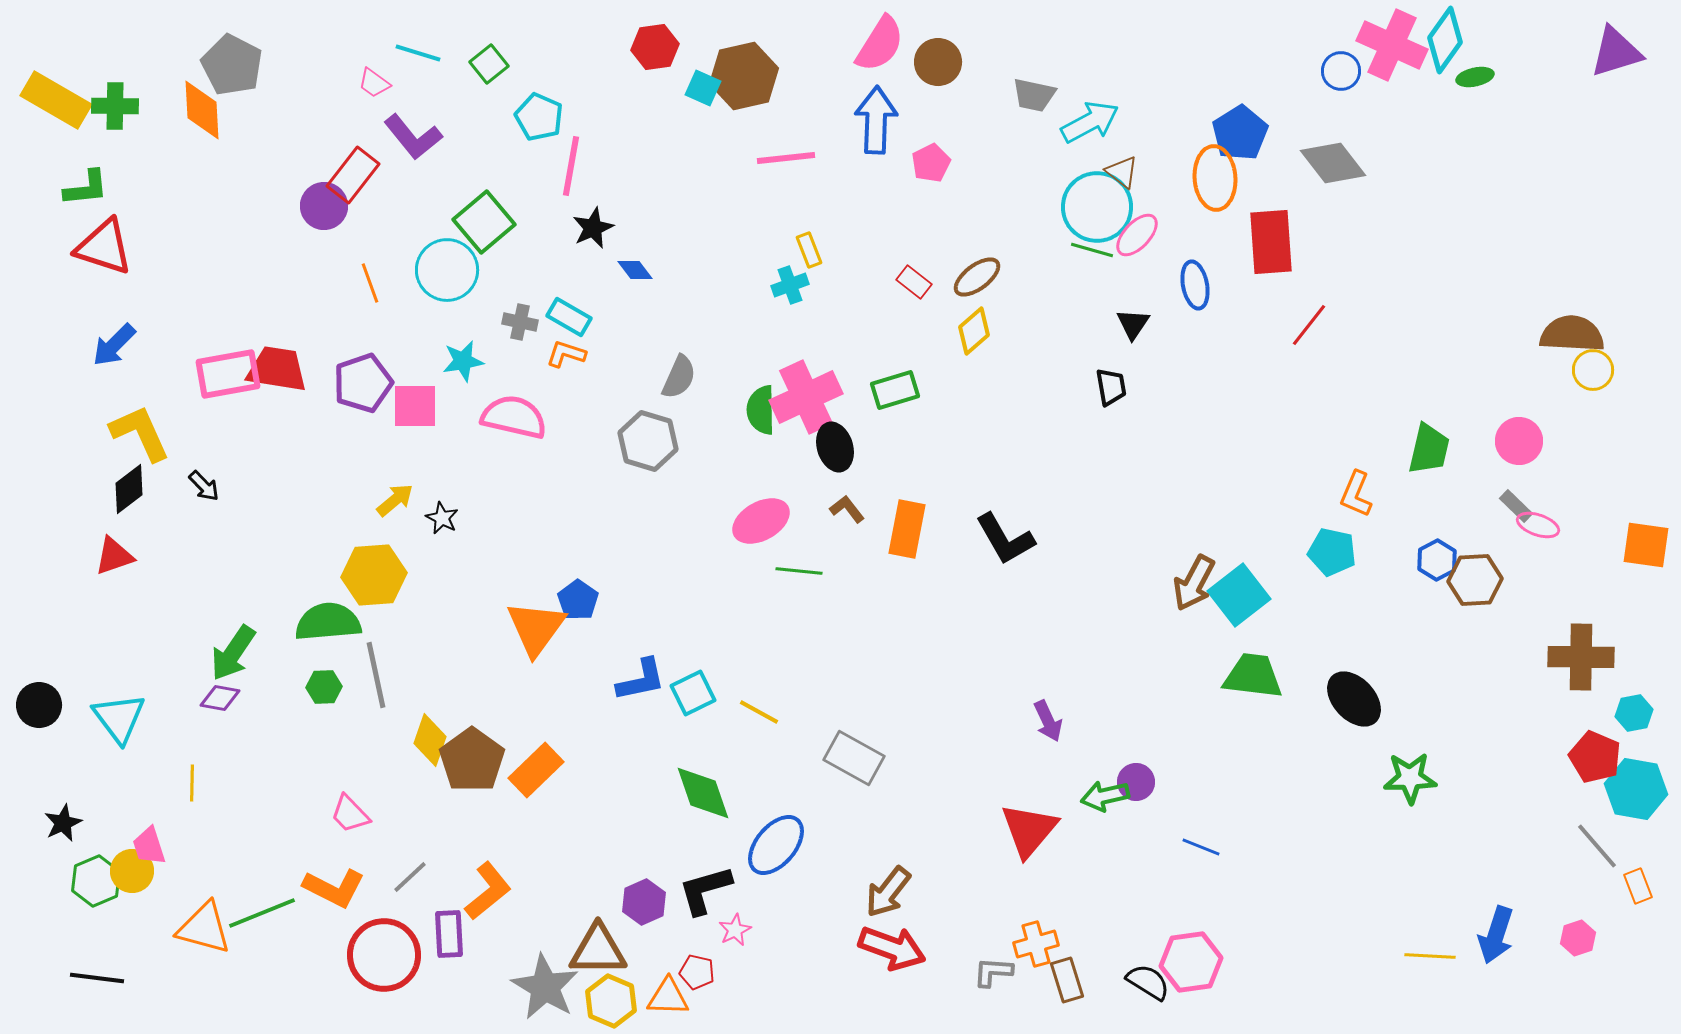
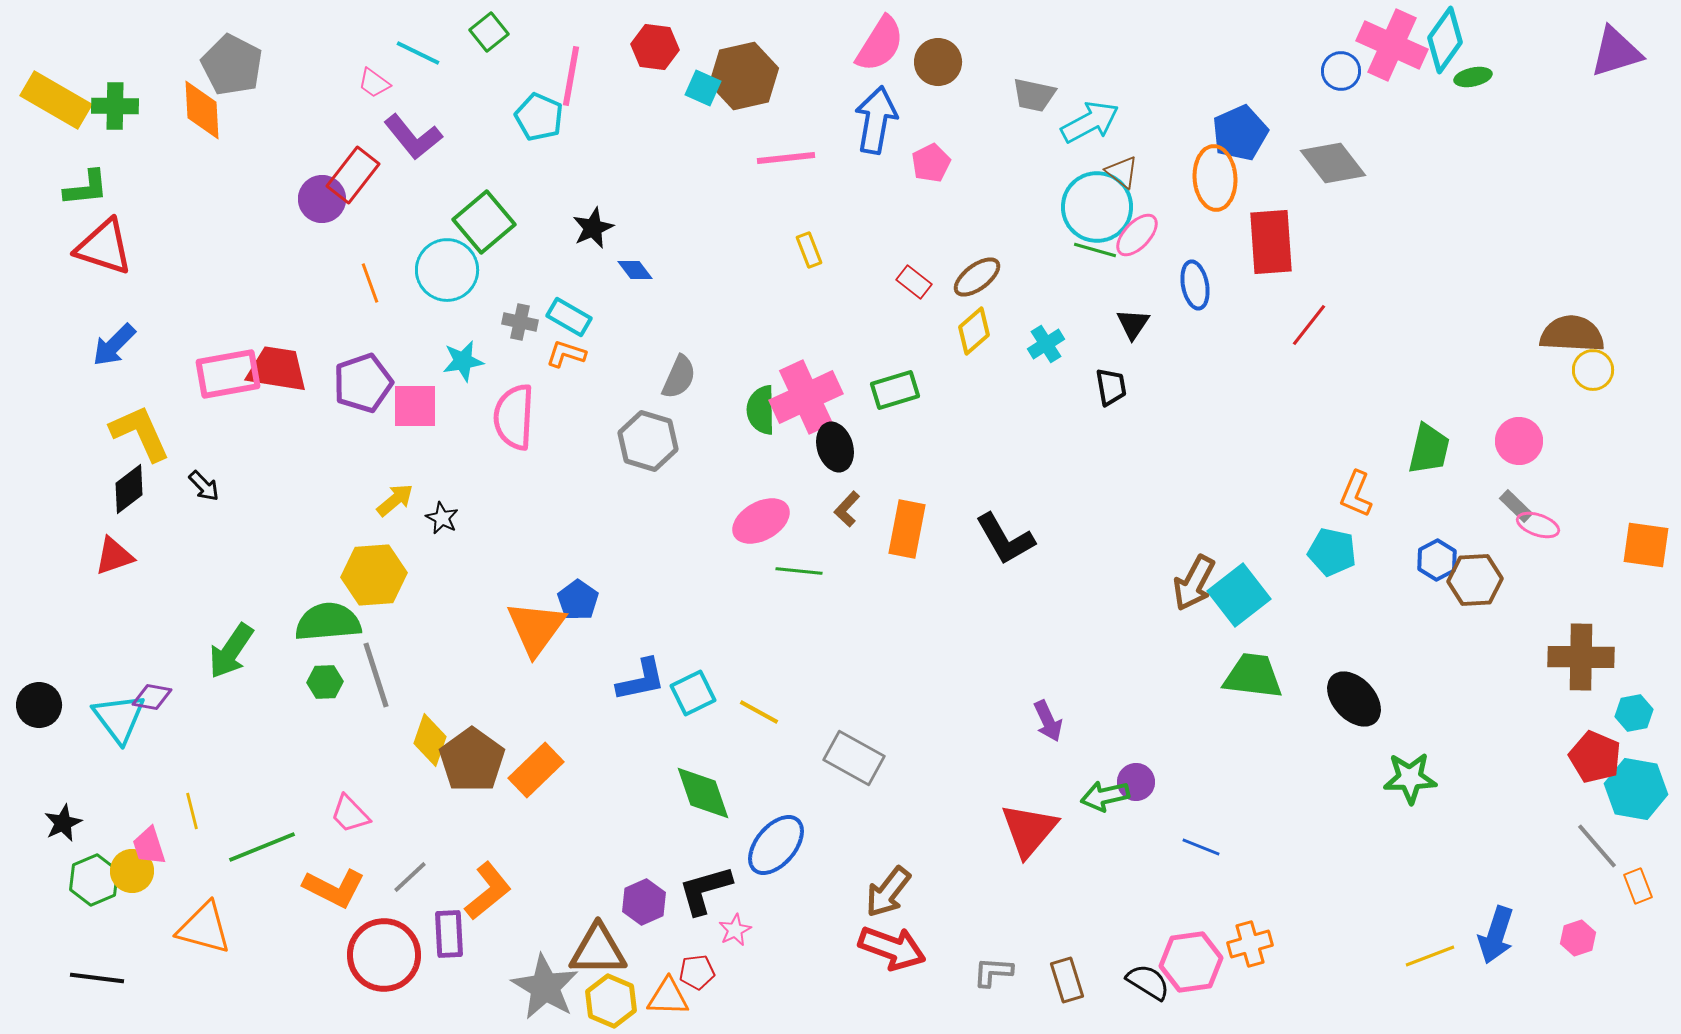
red hexagon at (655, 47): rotated 15 degrees clockwise
cyan line at (418, 53): rotated 9 degrees clockwise
green square at (489, 64): moved 32 px up
green ellipse at (1475, 77): moved 2 px left
blue arrow at (876, 120): rotated 8 degrees clockwise
blue pentagon at (1240, 133): rotated 8 degrees clockwise
pink line at (571, 166): moved 90 px up
purple circle at (324, 206): moved 2 px left, 7 px up
green line at (1092, 250): moved 3 px right
cyan cross at (790, 285): moved 256 px right, 59 px down; rotated 12 degrees counterclockwise
pink semicircle at (514, 417): rotated 100 degrees counterclockwise
brown L-shape at (847, 509): rotated 99 degrees counterclockwise
green arrow at (233, 653): moved 2 px left, 2 px up
gray line at (376, 675): rotated 6 degrees counterclockwise
green hexagon at (324, 687): moved 1 px right, 5 px up
purple diamond at (220, 698): moved 68 px left, 1 px up
yellow line at (192, 783): moved 28 px down; rotated 15 degrees counterclockwise
green hexagon at (96, 881): moved 2 px left, 1 px up
green line at (262, 913): moved 66 px up
orange cross at (1036, 944): moved 214 px right
yellow line at (1430, 956): rotated 24 degrees counterclockwise
red pentagon at (697, 972): rotated 20 degrees counterclockwise
